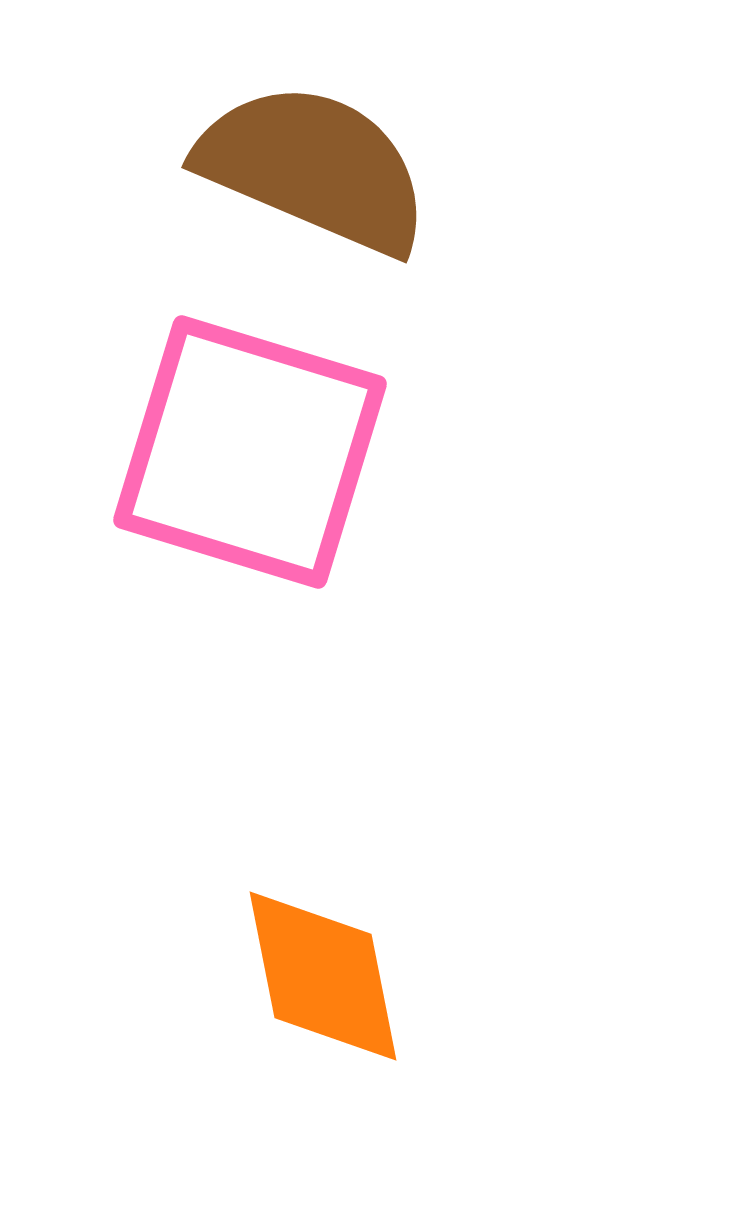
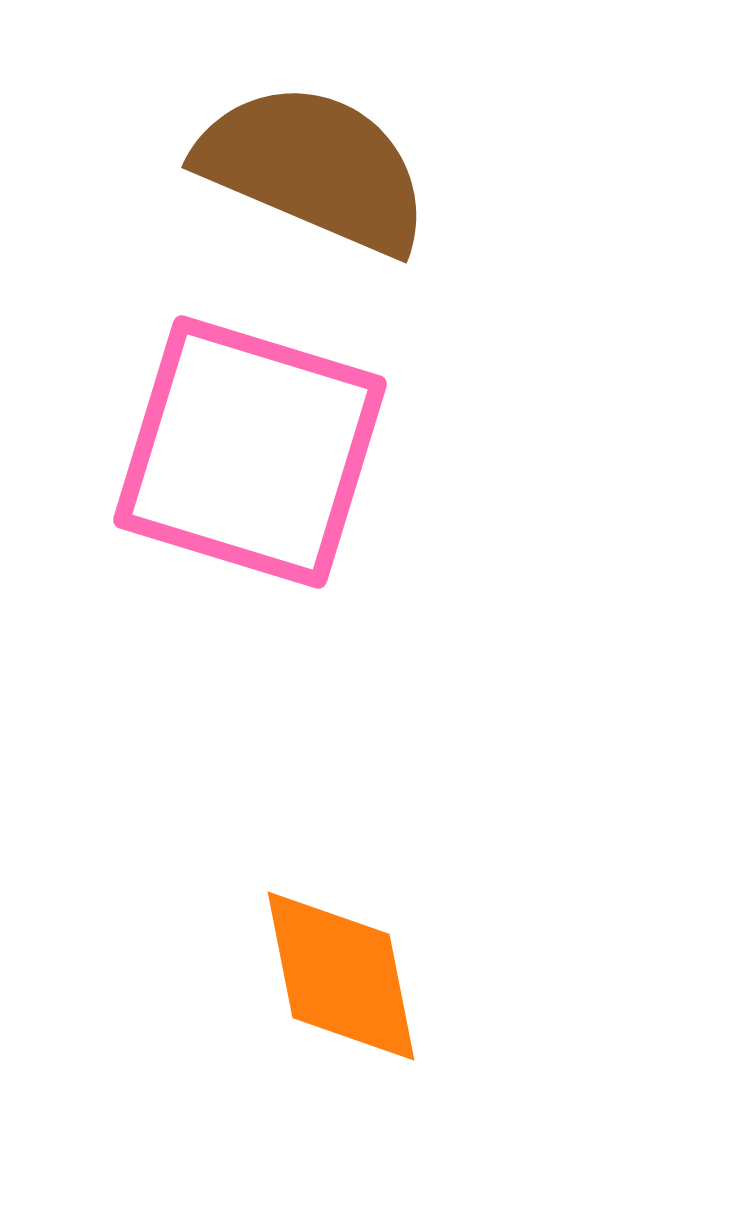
orange diamond: moved 18 px right
